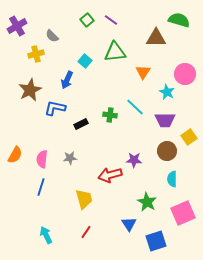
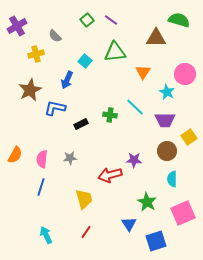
gray semicircle: moved 3 px right
